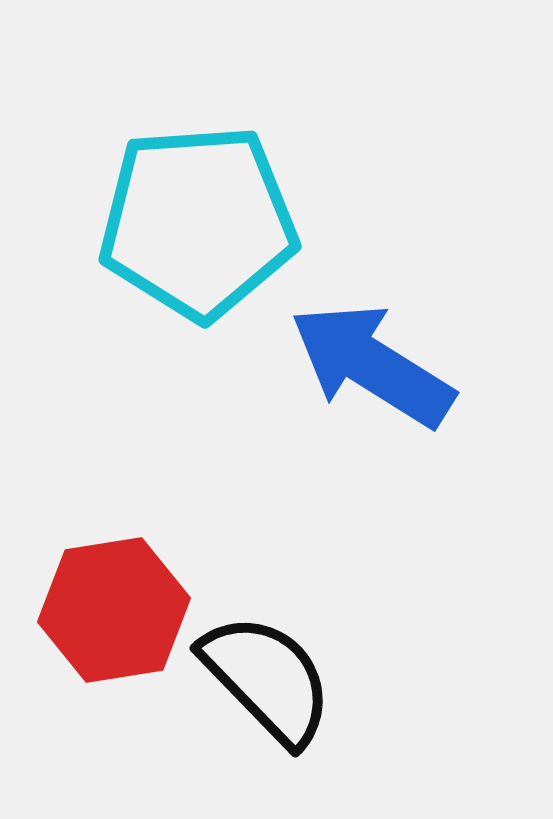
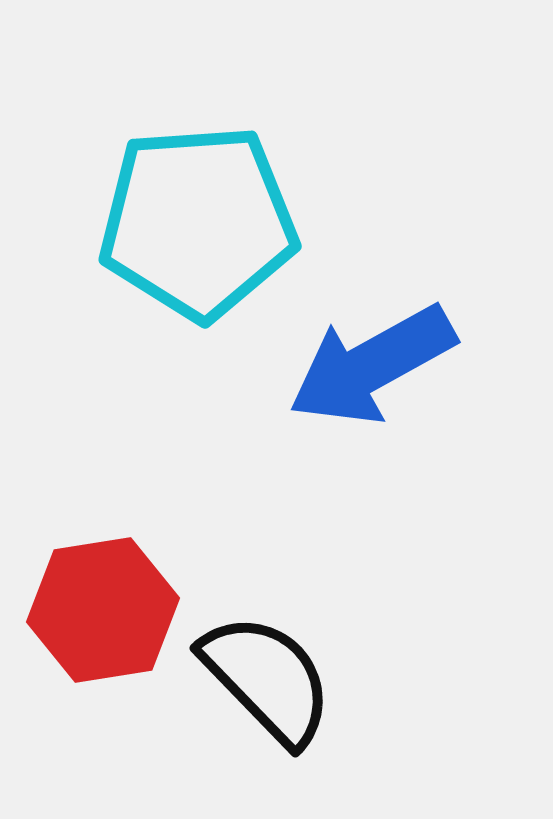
blue arrow: rotated 61 degrees counterclockwise
red hexagon: moved 11 px left
